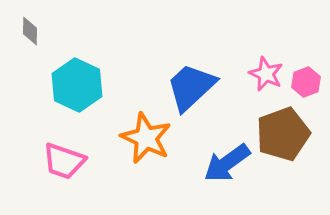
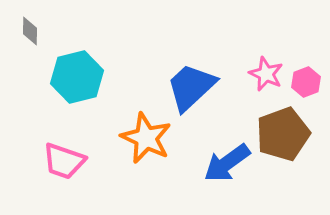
cyan hexagon: moved 8 px up; rotated 21 degrees clockwise
